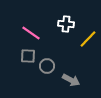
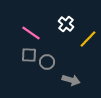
white cross: rotated 35 degrees clockwise
gray square: moved 1 px right, 1 px up
gray circle: moved 4 px up
gray arrow: rotated 12 degrees counterclockwise
